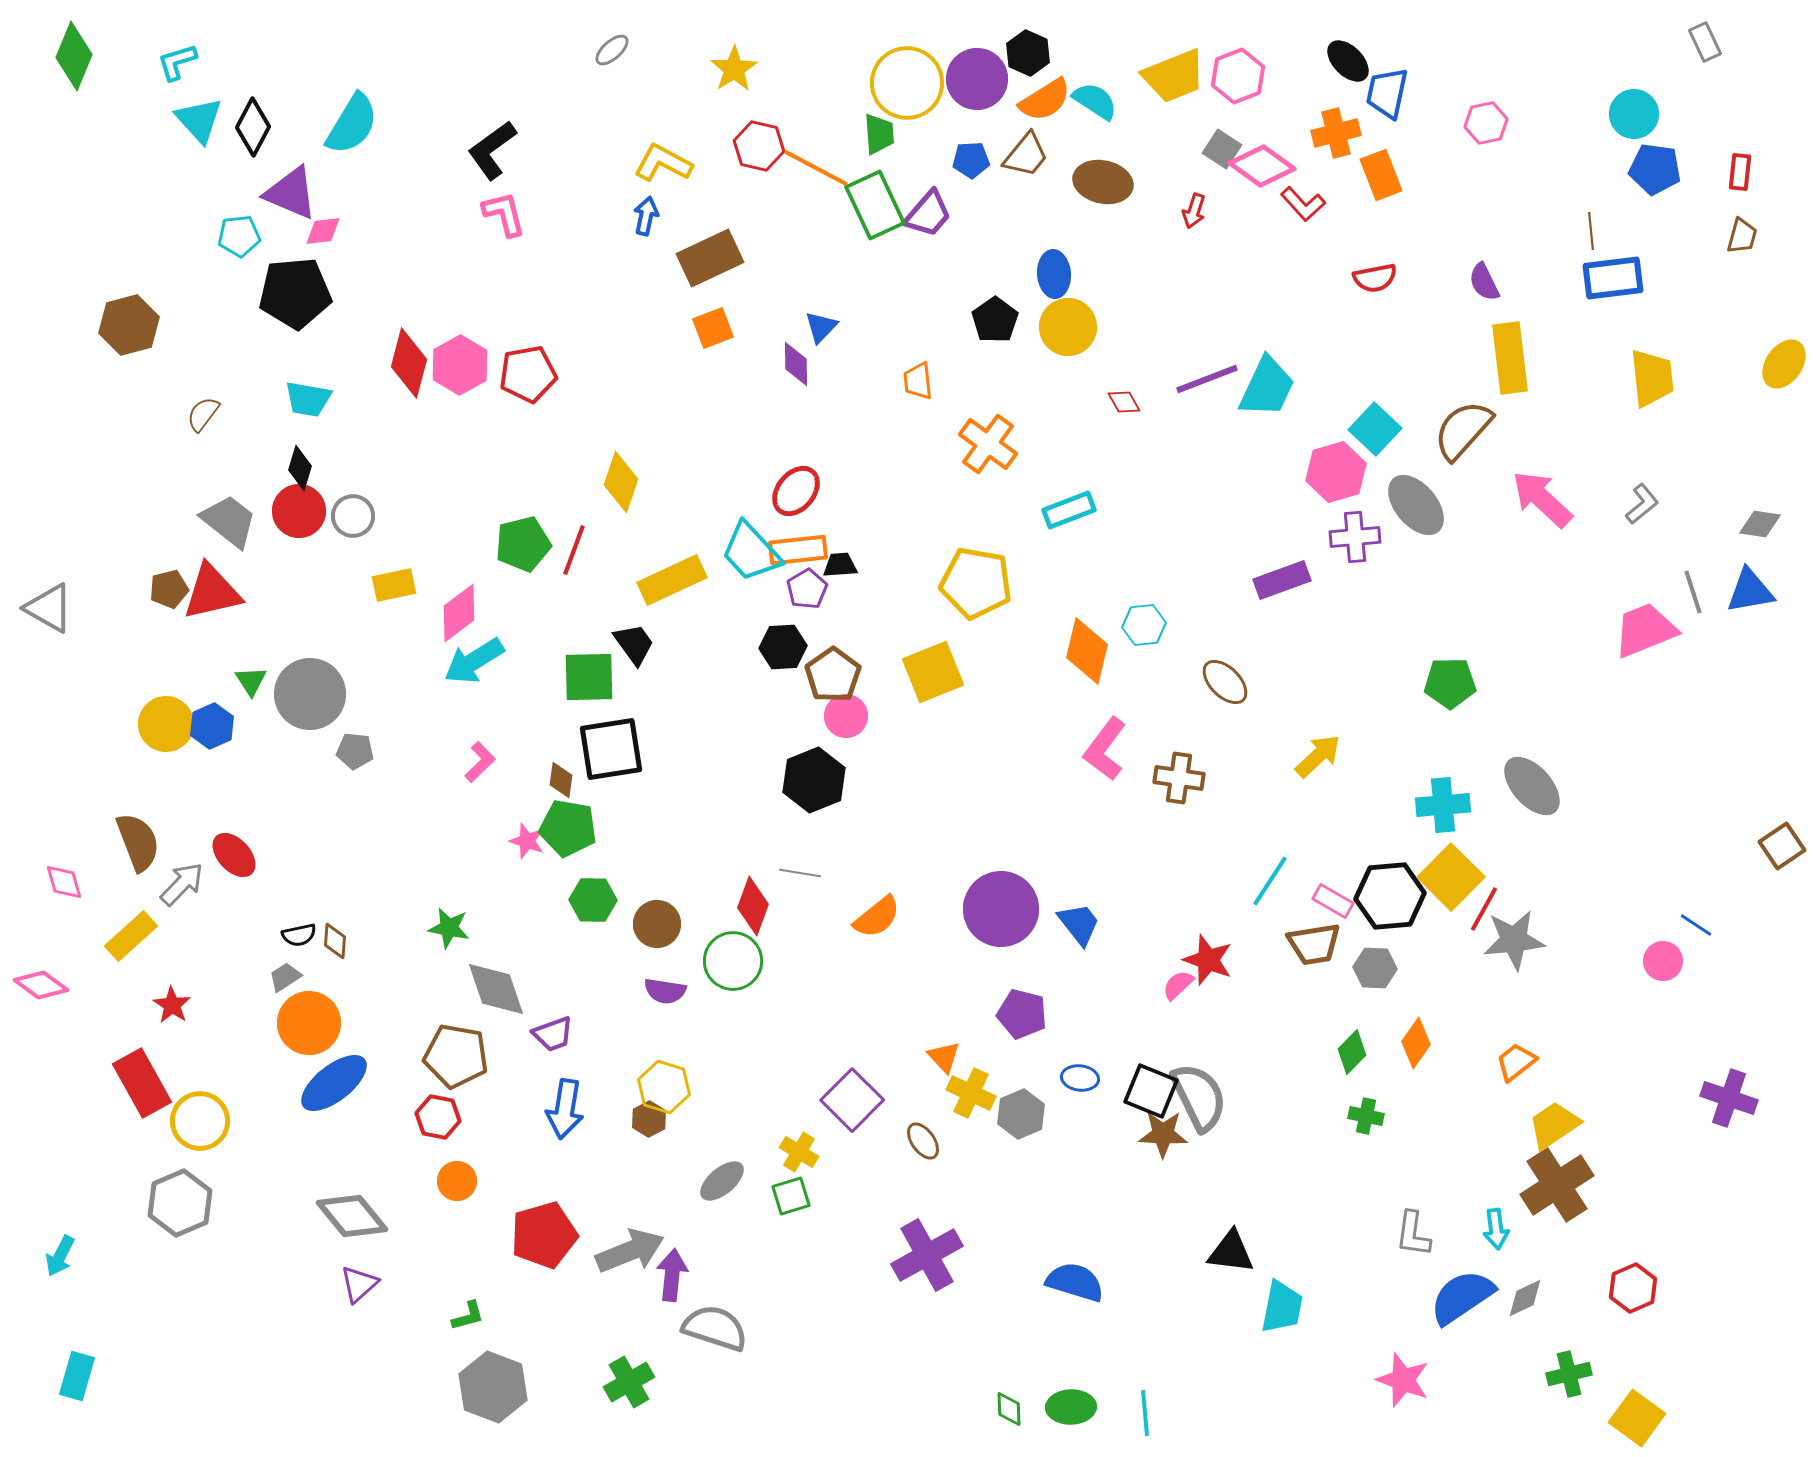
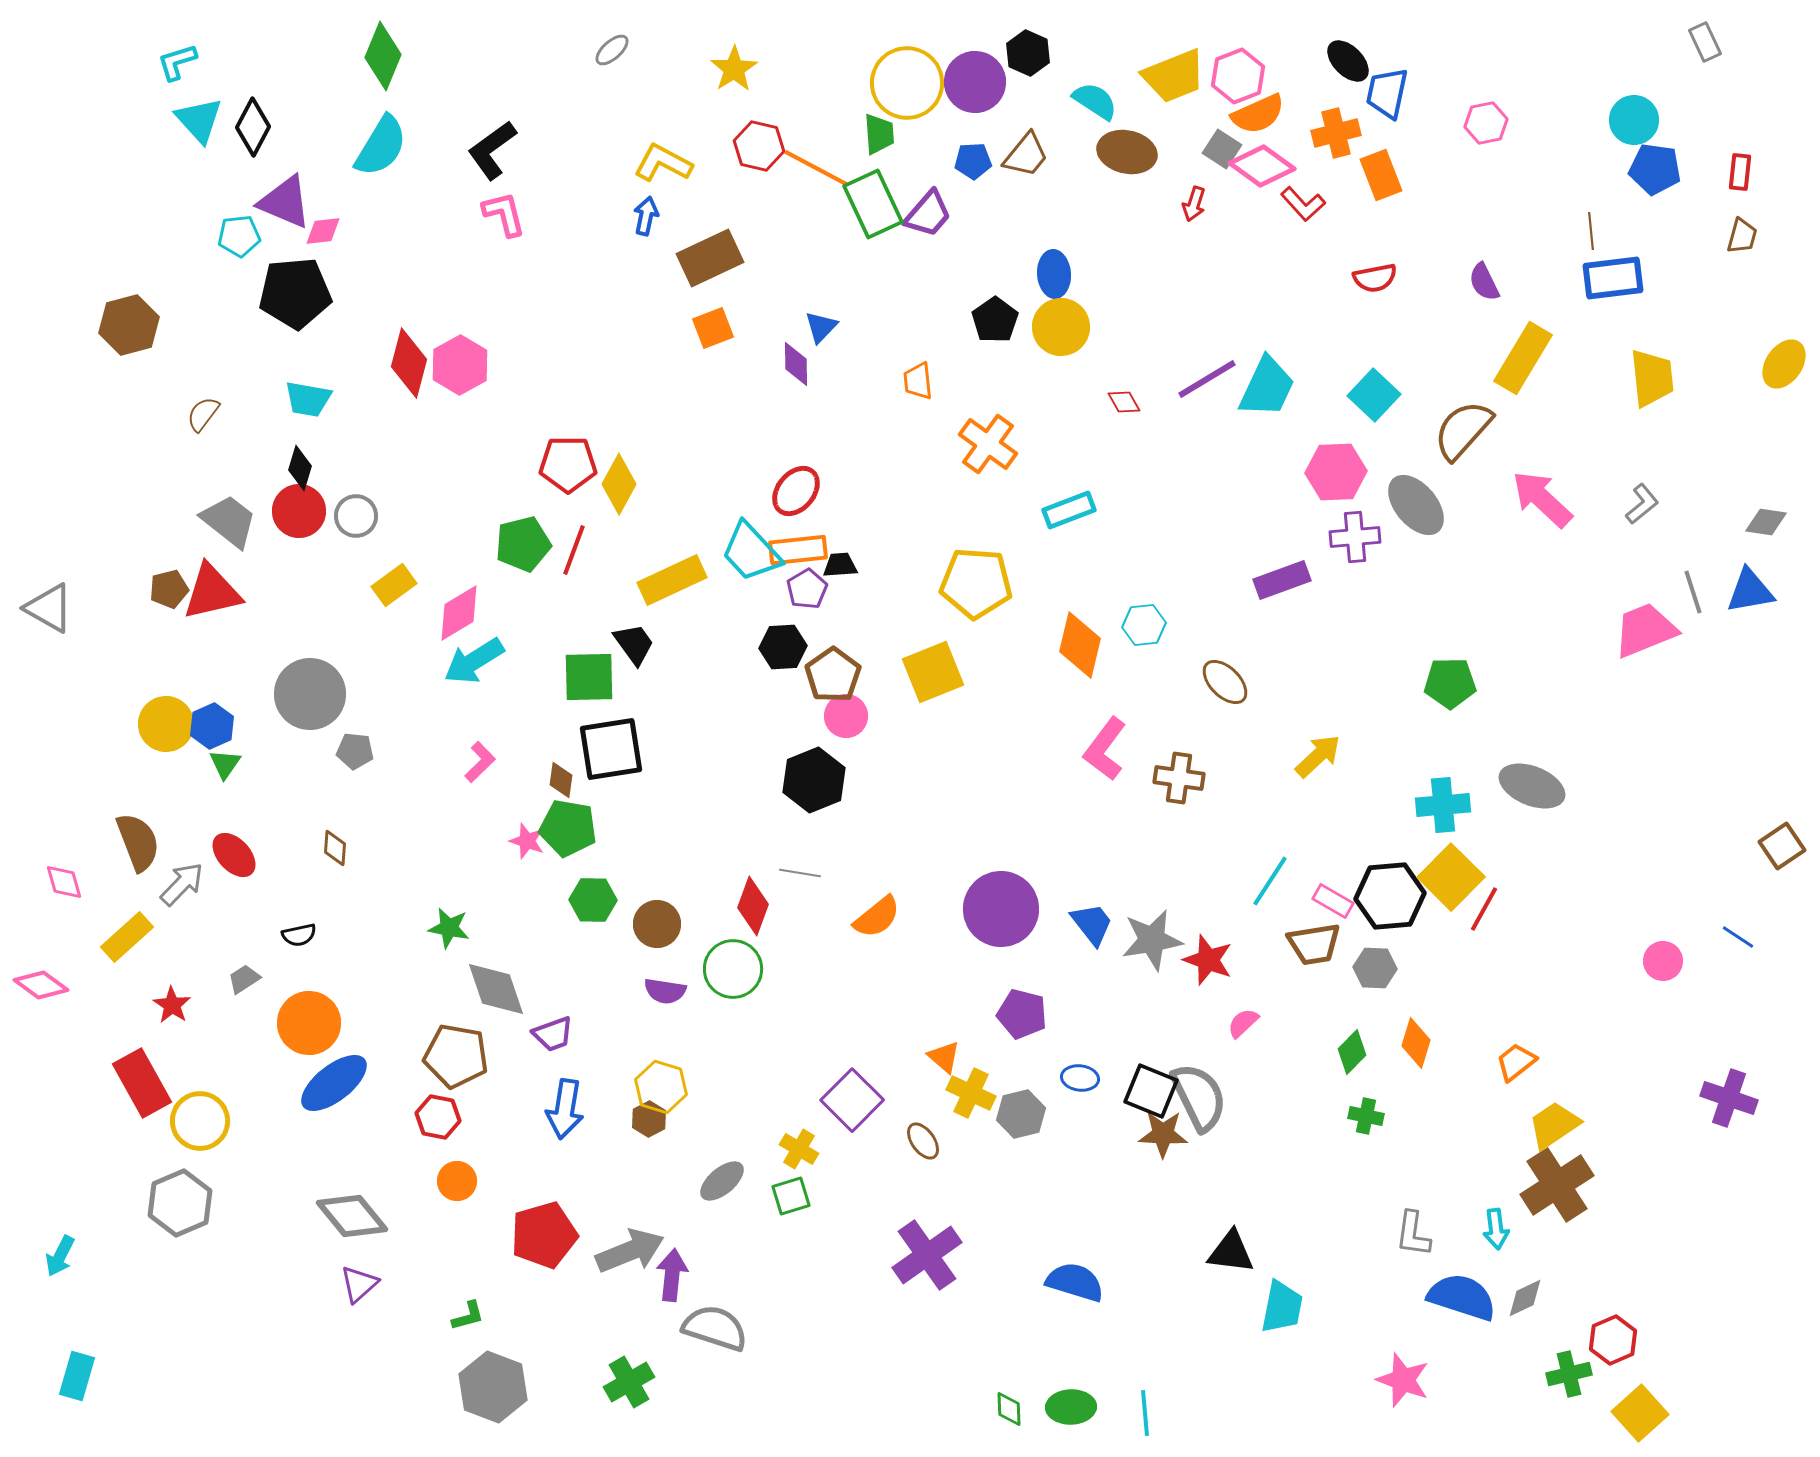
green diamond at (74, 56): moved 309 px right
purple circle at (977, 79): moved 2 px left, 3 px down
orange semicircle at (1045, 100): moved 213 px right, 14 px down; rotated 8 degrees clockwise
cyan circle at (1634, 114): moved 6 px down
cyan semicircle at (352, 124): moved 29 px right, 22 px down
blue pentagon at (971, 160): moved 2 px right, 1 px down
brown ellipse at (1103, 182): moved 24 px right, 30 px up
purple triangle at (291, 193): moved 6 px left, 9 px down
green rectangle at (875, 205): moved 2 px left, 1 px up
red arrow at (1194, 211): moved 7 px up
yellow circle at (1068, 327): moved 7 px left
yellow rectangle at (1510, 358): moved 13 px right; rotated 38 degrees clockwise
red pentagon at (528, 374): moved 40 px right, 90 px down; rotated 10 degrees clockwise
purple line at (1207, 379): rotated 10 degrees counterclockwise
cyan square at (1375, 429): moved 1 px left, 34 px up
pink hexagon at (1336, 472): rotated 14 degrees clockwise
yellow diamond at (621, 482): moved 2 px left, 2 px down; rotated 10 degrees clockwise
gray circle at (353, 516): moved 3 px right
gray diamond at (1760, 524): moved 6 px right, 2 px up
yellow pentagon at (976, 583): rotated 6 degrees counterclockwise
yellow rectangle at (394, 585): rotated 24 degrees counterclockwise
pink diamond at (459, 613): rotated 6 degrees clockwise
orange diamond at (1087, 651): moved 7 px left, 6 px up
green triangle at (251, 681): moved 26 px left, 83 px down; rotated 8 degrees clockwise
gray ellipse at (1532, 786): rotated 26 degrees counterclockwise
blue trapezoid at (1079, 924): moved 13 px right
blue line at (1696, 925): moved 42 px right, 12 px down
yellow rectangle at (131, 936): moved 4 px left, 1 px down
gray star at (1514, 940): moved 362 px left; rotated 4 degrees counterclockwise
brown diamond at (335, 941): moved 93 px up
green circle at (733, 961): moved 8 px down
gray trapezoid at (285, 977): moved 41 px left, 2 px down
pink semicircle at (1178, 985): moved 65 px right, 38 px down
orange diamond at (1416, 1043): rotated 18 degrees counterclockwise
orange triangle at (944, 1057): rotated 6 degrees counterclockwise
yellow hexagon at (664, 1087): moved 3 px left
gray hexagon at (1021, 1114): rotated 9 degrees clockwise
yellow cross at (799, 1152): moved 3 px up
purple cross at (927, 1255): rotated 6 degrees counterclockwise
red hexagon at (1633, 1288): moved 20 px left, 52 px down
blue semicircle at (1462, 1297): rotated 52 degrees clockwise
yellow square at (1637, 1418): moved 3 px right, 5 px up; rotated 12 degrees clockwise
